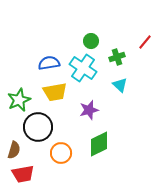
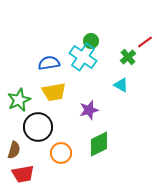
red line: rotated 14 degrees clockwise
green cross: moved 11 px right; rotated 21 degrees counterclockwise
cyan cross: moved 11 px up
cyan triangle: moved 1 px right; rotated 14 degrees counterclockwise
yellow trapezoid: moved 1 px left
